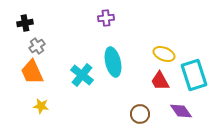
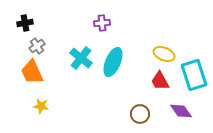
purple cross: moved 4 px left, 5 px down
cyan ellipse: rotated 36 degrees clockwise
cyan cross: moved 1 px left, 17 px up
